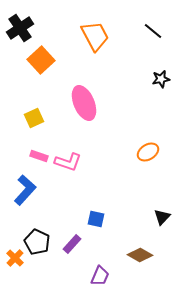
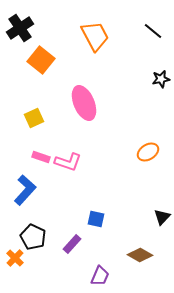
orange square: rotated 8 degrees counterclockwise
pink rectangle: moved 2 px right, 1 px down
black pentagon: moved 4 px left, 5 px up
